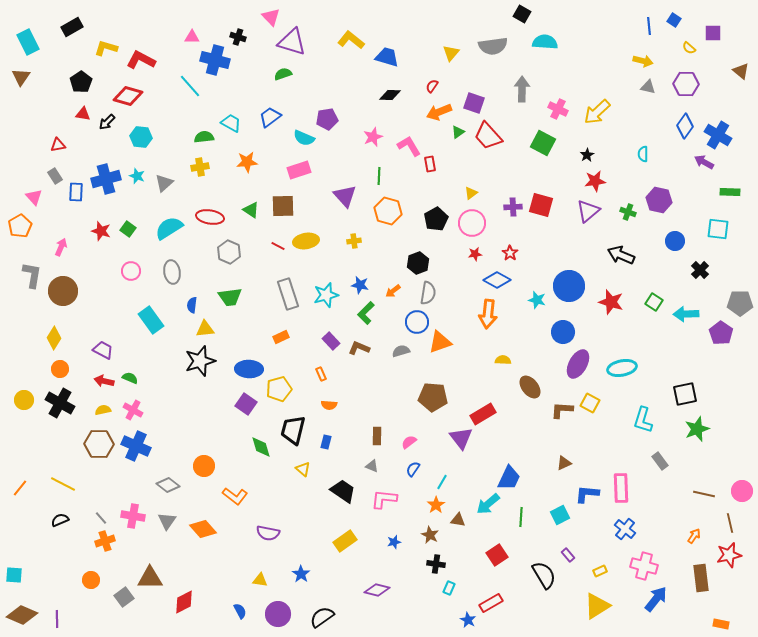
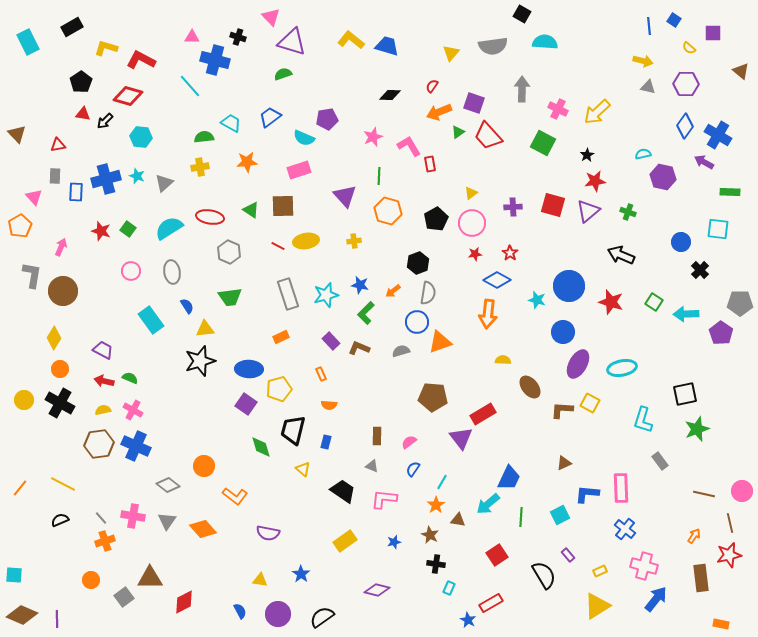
blue trapezoid at (387, 57): moved 11 px up
brown triangle at (21, 77): moved 4 px left, 57 px down; rotated 18 degrees counterclockwise
black arrow at (107, 122): moved 2 px left, 1 px up
cyan semicircle at (643, 154): rotated 77 degrees clockwise
gray rectangle at (55, 176): rotated 35 degrees clockwise
purple hexagon at (659, 200): moved 4 px right, 23 px up
red square at (541, 205): moved 12 px right
blue circle at (675, 241): moved 6 px right, 1 px down
blue semicircle at (192, 305): moved 5 px left, 1 px down; rotated 140 degrees clockwise
brown hexagon at (99, 444): rotated 8 degrees counterclockwise
